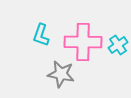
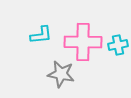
cyan L-shape: rotated 115 degrees counterclockwise
cyan cross: rotated 24 degrees clockwise
